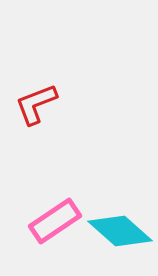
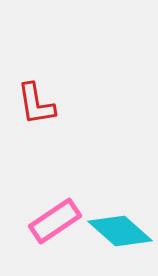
red L-shape: rotated 78 degrees counterclockwise
